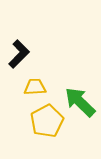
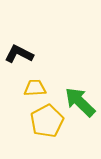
black L-shape: rotated 108 degrees counterclockwise
yellow trapezoid: moved 1 px down
